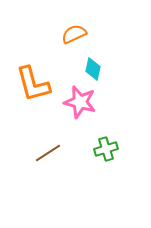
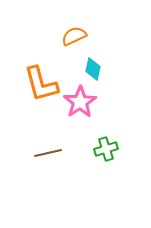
orange semicircle: moved 2 px down
orange L-shape: moved 8 px right
pink star: rotated 24 degrees clockwise
brown line: rotated 20 degrees clockwise
